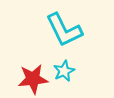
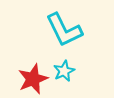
red star: rotated 16 degrees counterclockwise
